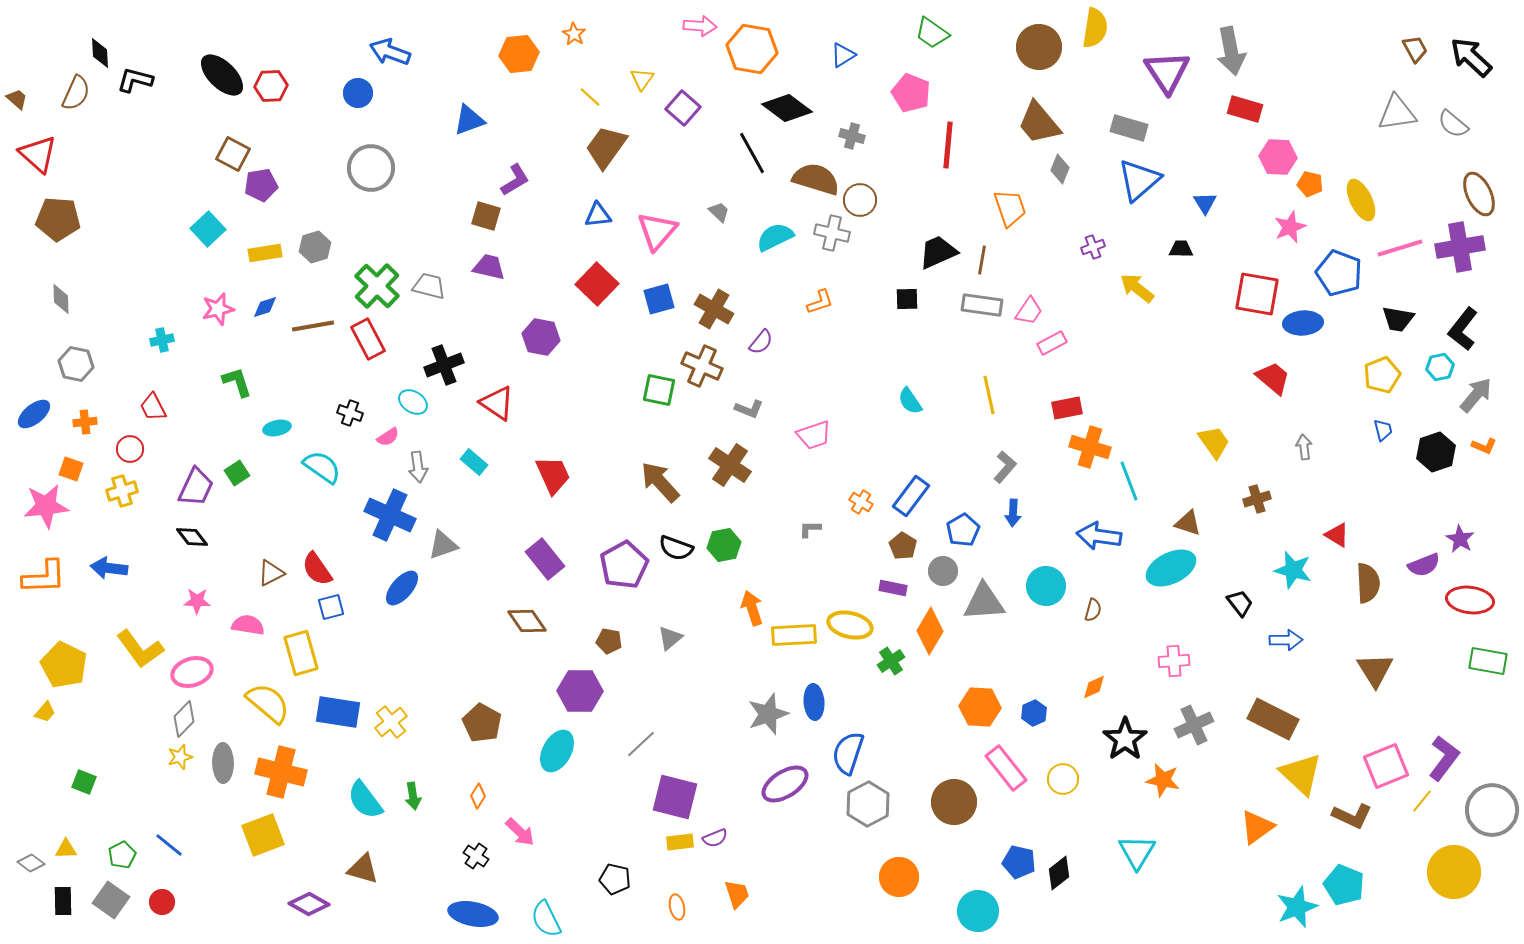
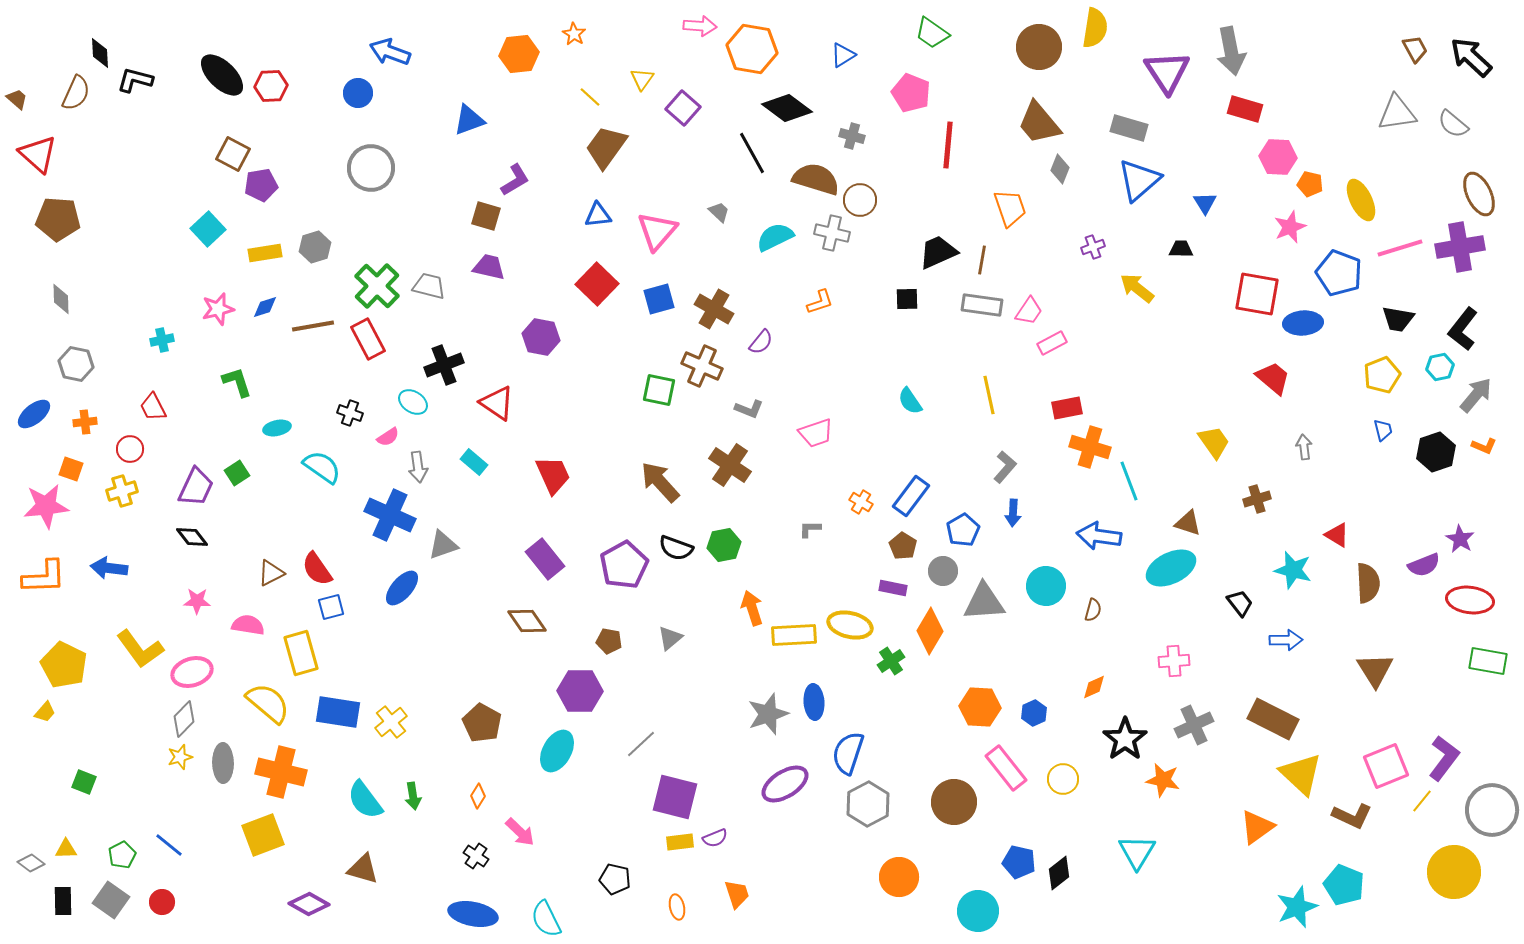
pink trapezoid at (814, 435): moved 2 px right, 2 px up
